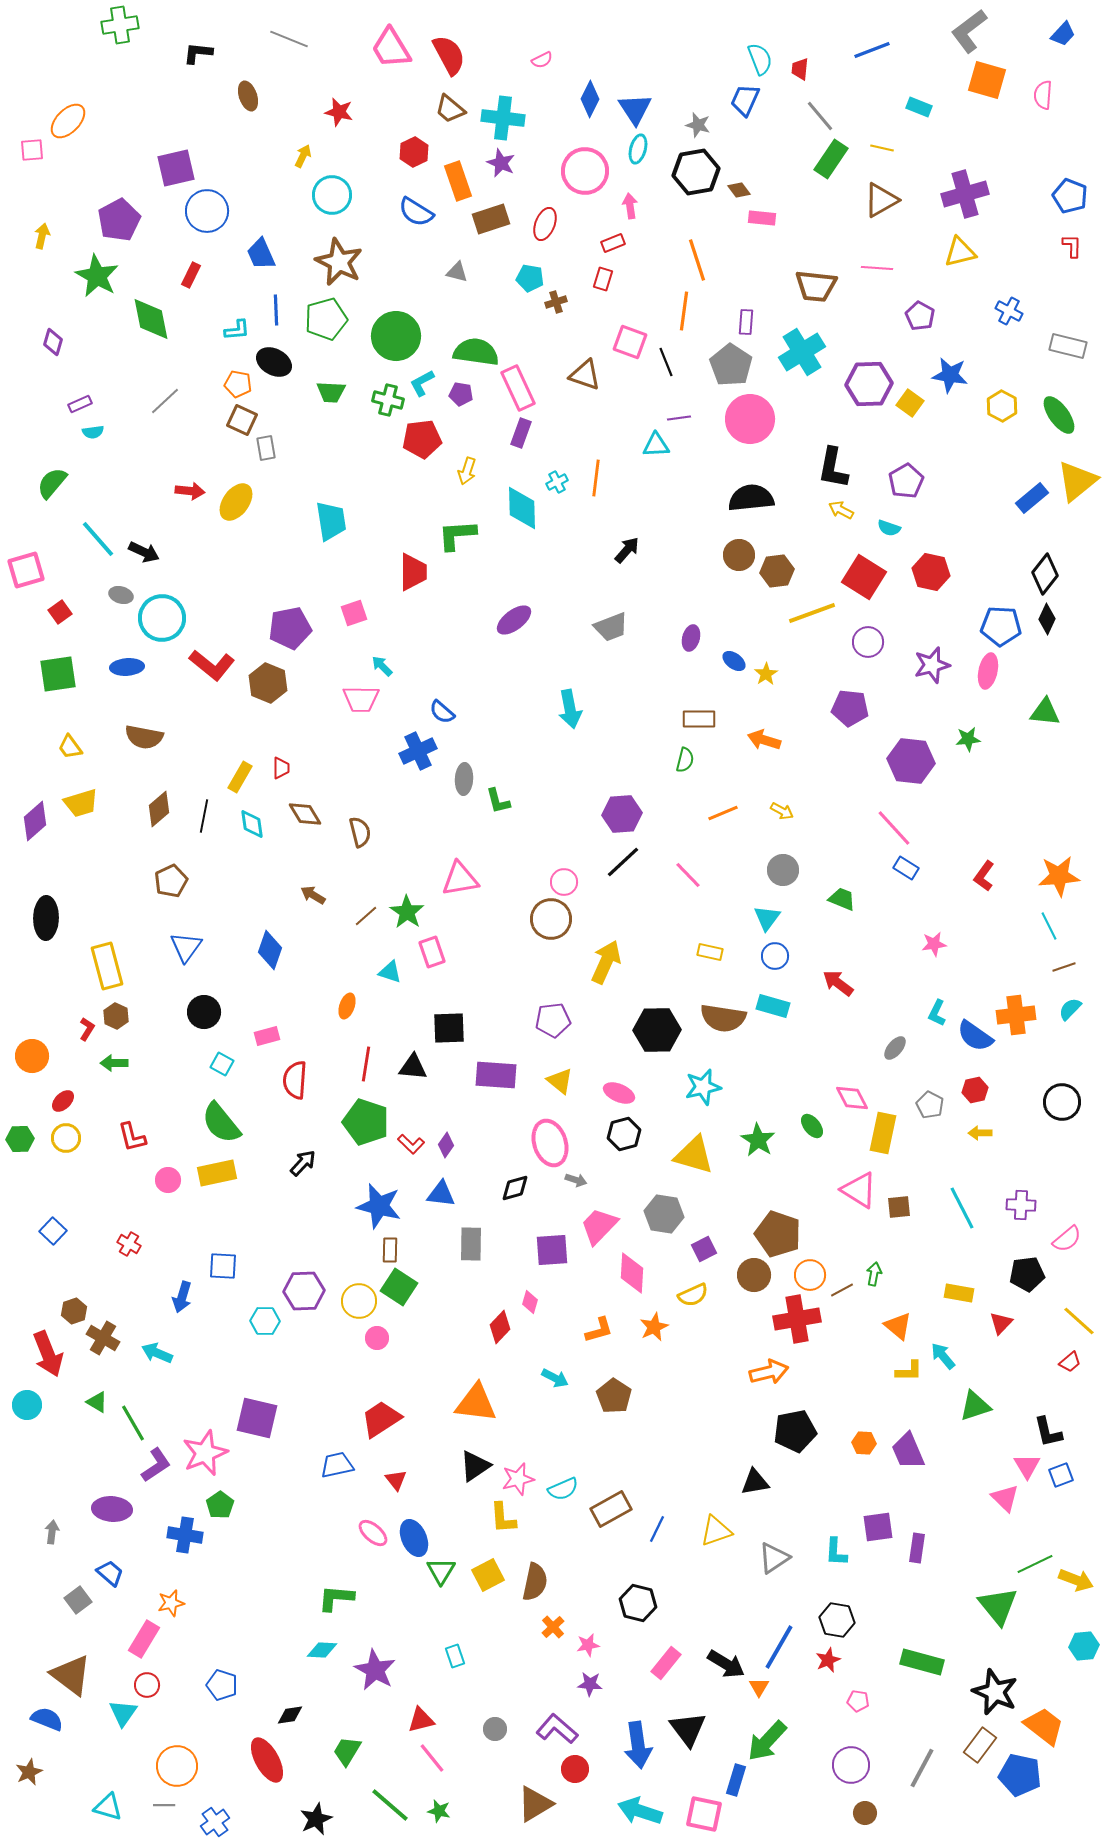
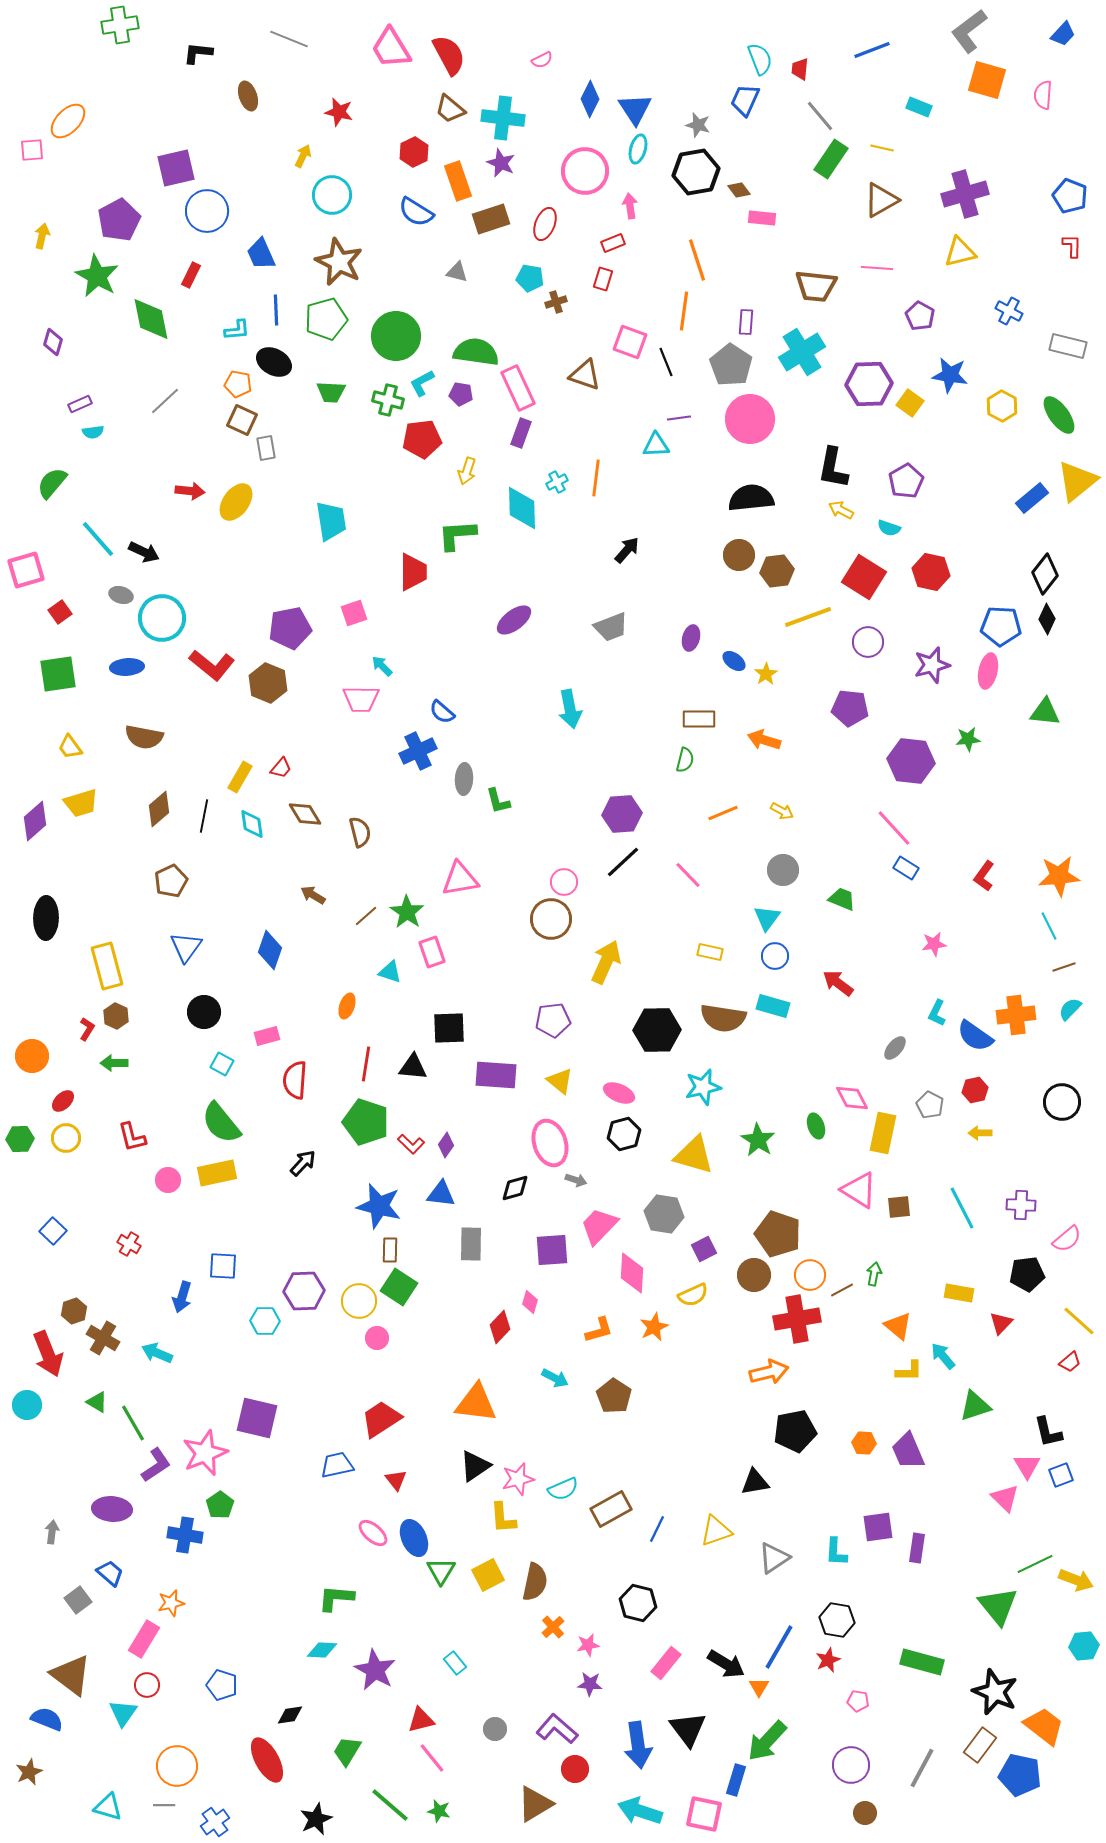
yellow line at (812, 613): moved 4 px left, 4 px down
red trapezoid at (281, 768): rotated 40 degrees clockwise
green ellipse at (812, 1126): moved 4 px right; rotated 20 degrees clockwise
cyan rectangle at (455, 1656): moved 7 px down; rotated 20 degrees counterclockwise
